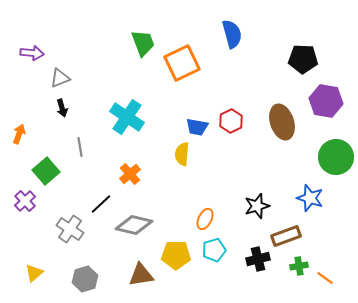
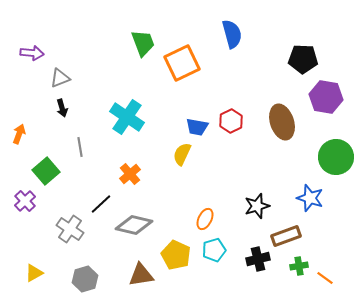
purple hexagon: moved 4 px up
yellow semicircle: rotated 20 degrees clockwise
yellow pentagon: rotated 24 degrees clockwise
yellow triangle: rotated 12 degrees clockwise
